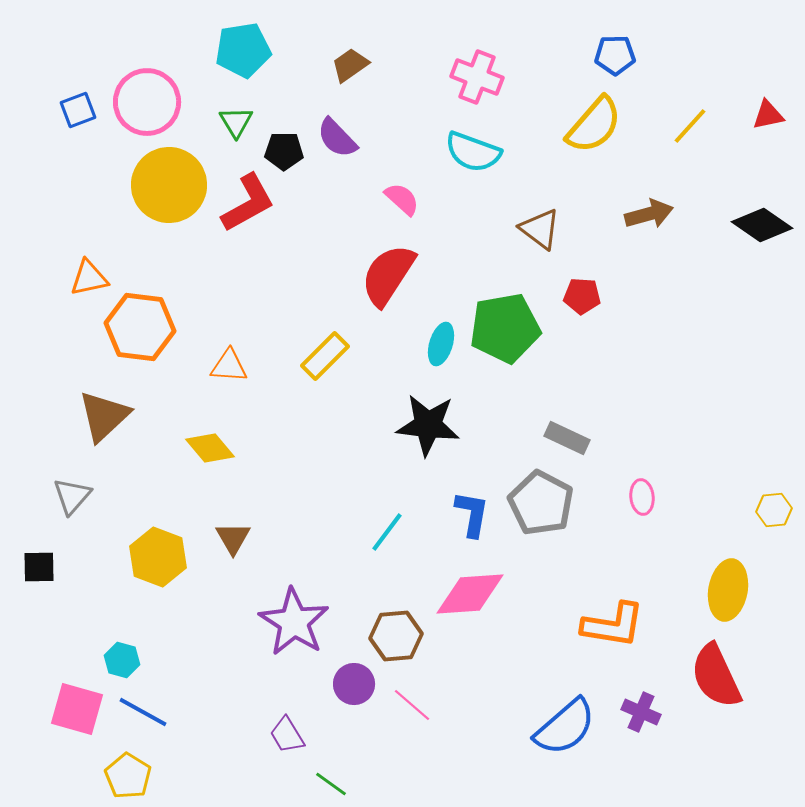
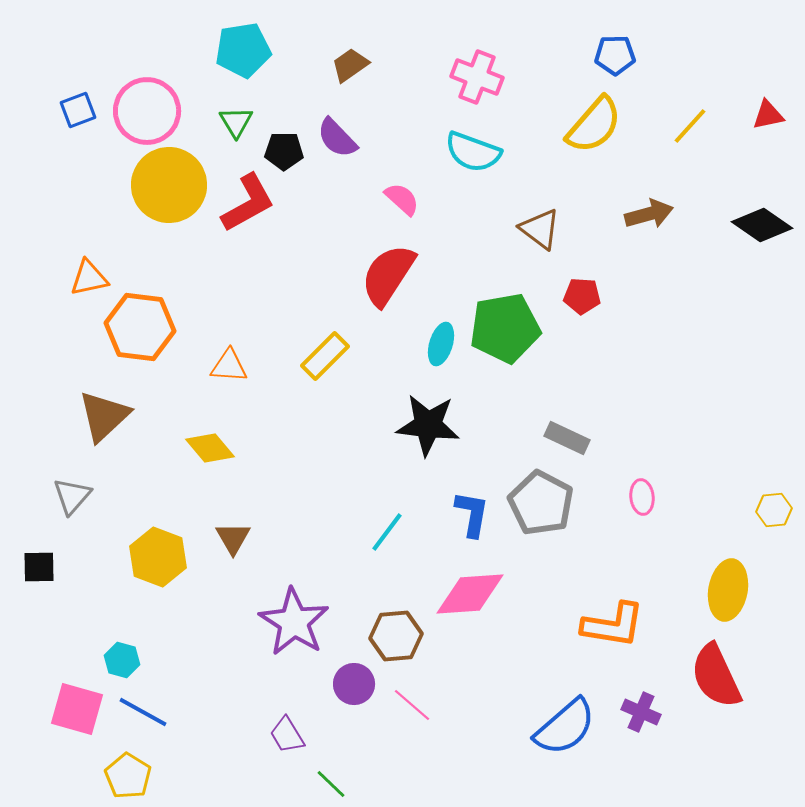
pink circle at (147, 102): moved 9 px down
green line at (331, 784): rotated 8 degrees clockwise
